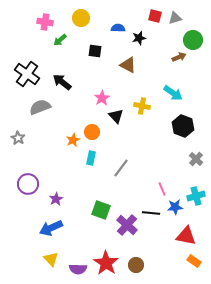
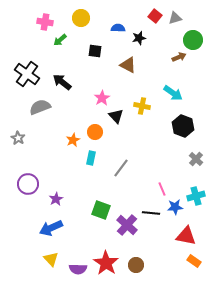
red square: rotated 24 degrees clockwise
orange circle: moved 3 px right
